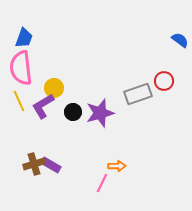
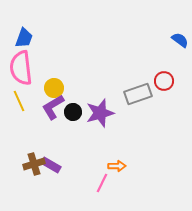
purple L-shape: moved 10 px right, 1 px down
